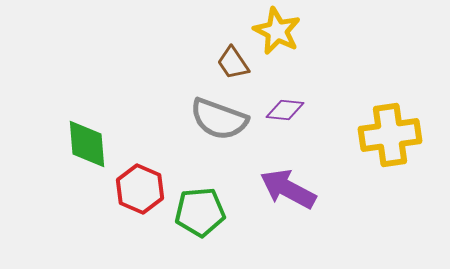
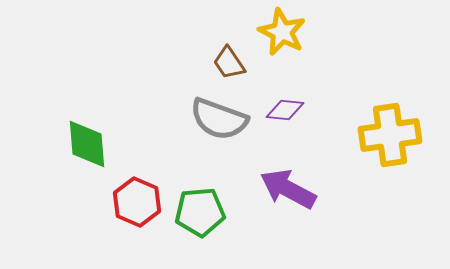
yellow star: moved 5 px right, 1 px down
brown trapezoid: moved 4 px left
red hexagon: moved 3 px left, 13 px down
